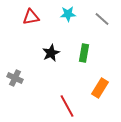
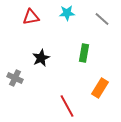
cyan star: moved 1 px left, 1 px up
black star: moved 10 px left, 5 px down
